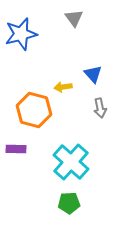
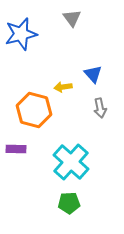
gray triangle: moved 2 px left
